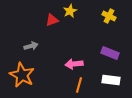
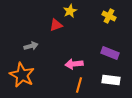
red triangle: moved 4 px right, 5 px down
